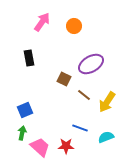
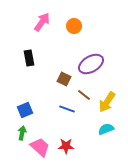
blue line: moved 13 px left, 19 px up
cyan semicircle: moved 8 px up
